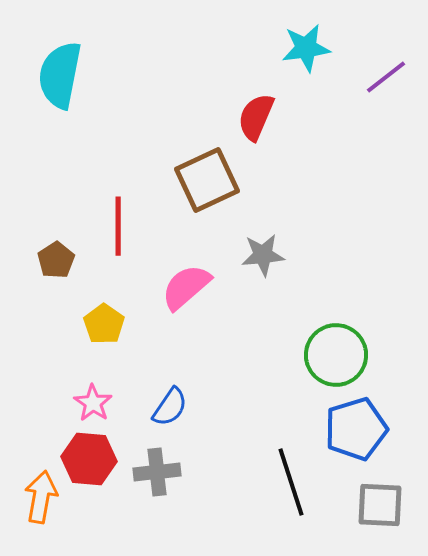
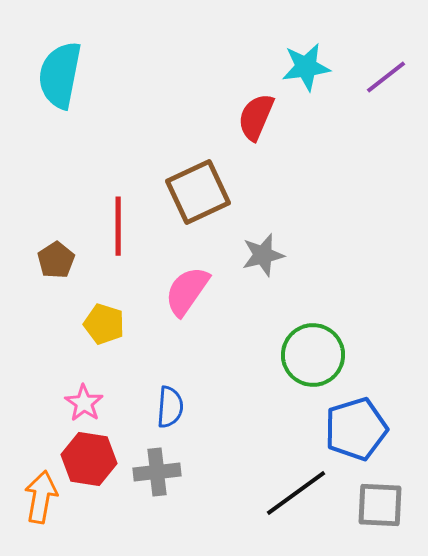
cyan star: moved 19 px down
brown square: moved 9 px left, 12 px down
gray star: rotated 9 degrees counterclockwise
pink semicircle: moved 1 px right, 4 px down; rotated 14 degrees counterclockwise
yellow pentagon: rotated 18 degrees counterclockwise
green circle: moved 23 px left
pink star: moved 9 px left
blue semicircle: rotated 30 degrees counterclockwise
red hexagon: rotated 4 degrees clockwise
black line: moved 5 px right, 11 px down; rotated 72 degrees clockwise
